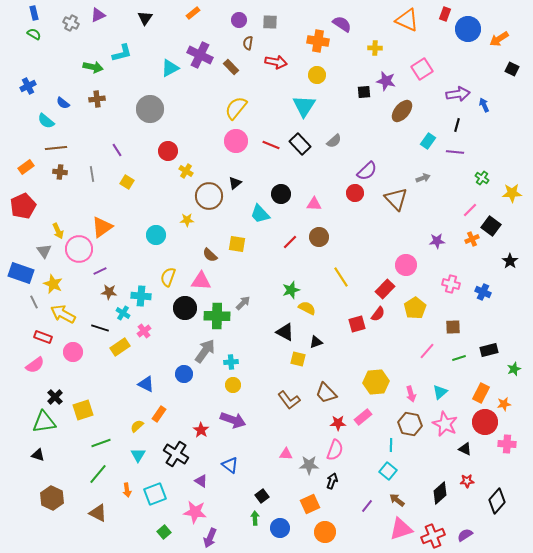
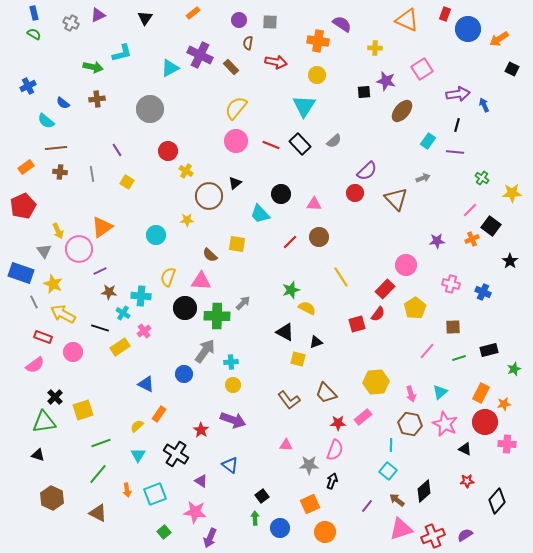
pink triangle at (286, 454): moved 9 px up
black diamond at (440, 493): moved 16 px left, 2 px up
